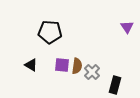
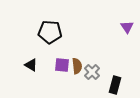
brown semicircle: rotated 14 degrees counterclockwise
